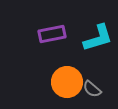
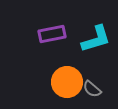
cyan L-shape: moved 2 px left, 1 px down
